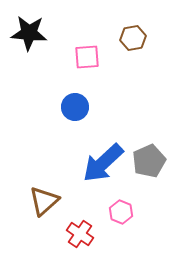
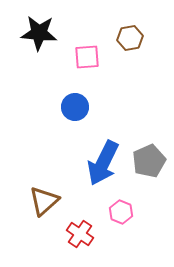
black star: moved 10 px right
brown hexagon: moved 3 px left
blue arrow: rotated 21 degrees counterclockwise
